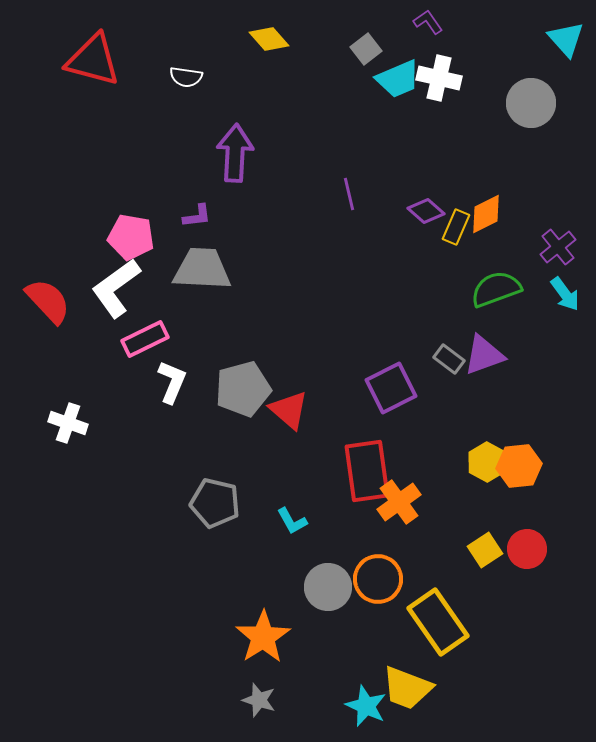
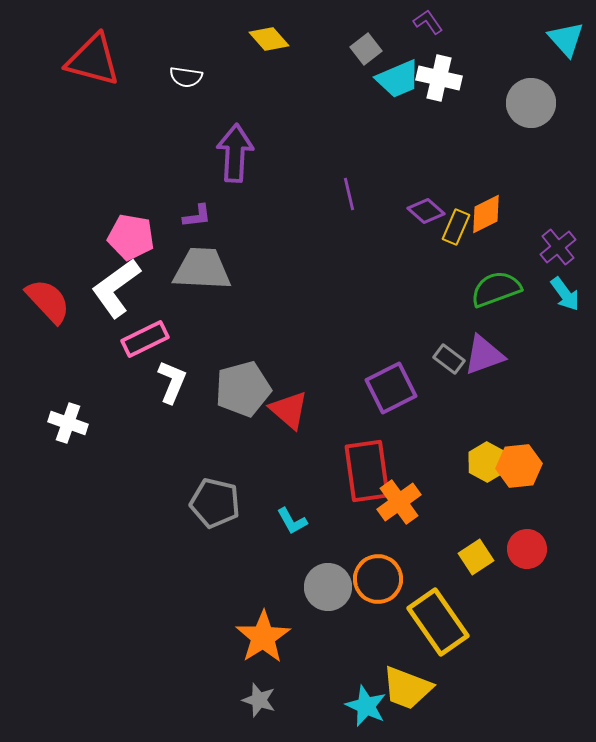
yellow square at (485, 550): moved 9 px left, 7 px down
